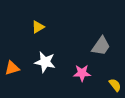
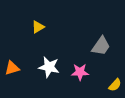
white star: moved 4 px right, 5 px down
pink star: moved 2 px left, 1 px up
yellow semicircle: rotated 80 degrees clockwise
